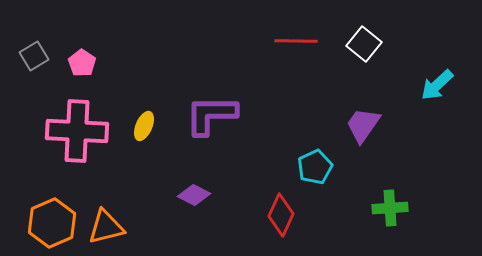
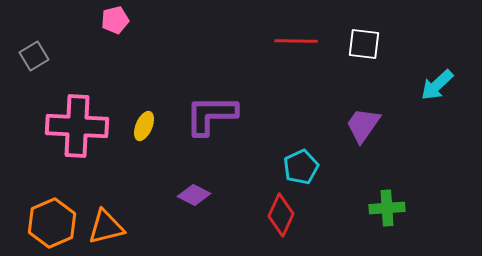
white square: rotated 32 degrees counterclockwise
pink pentagon: moved 33 px right, 43 px up; rotated 24 degrees clockwise
pink cross: moved 5 px up
cyan pentagon: moved 14 px left
green cross: moved 3 px left
